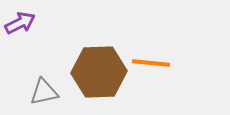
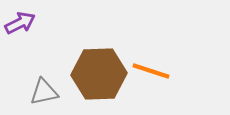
orange line: moved 8 px down; rotated 12 degrees clockwise
brown hexagon: moved 2 px down
